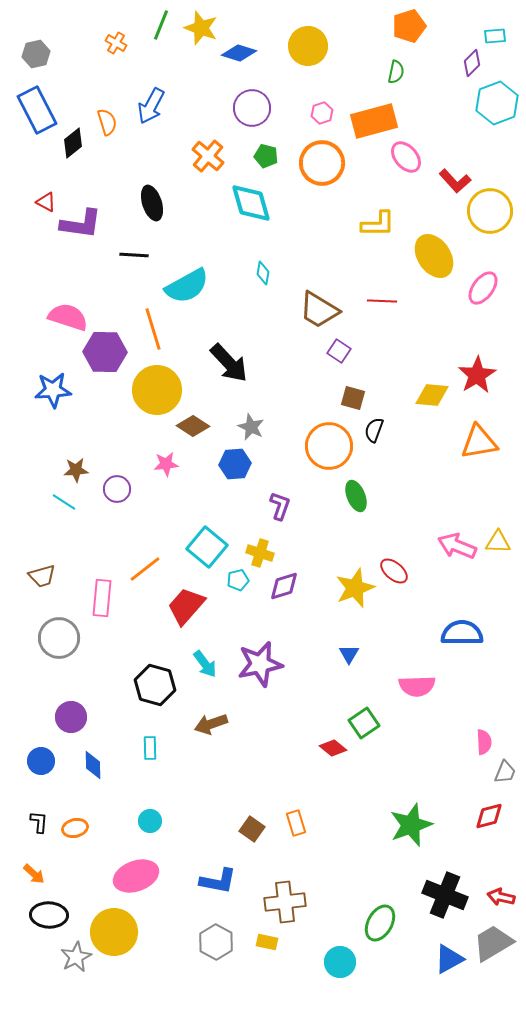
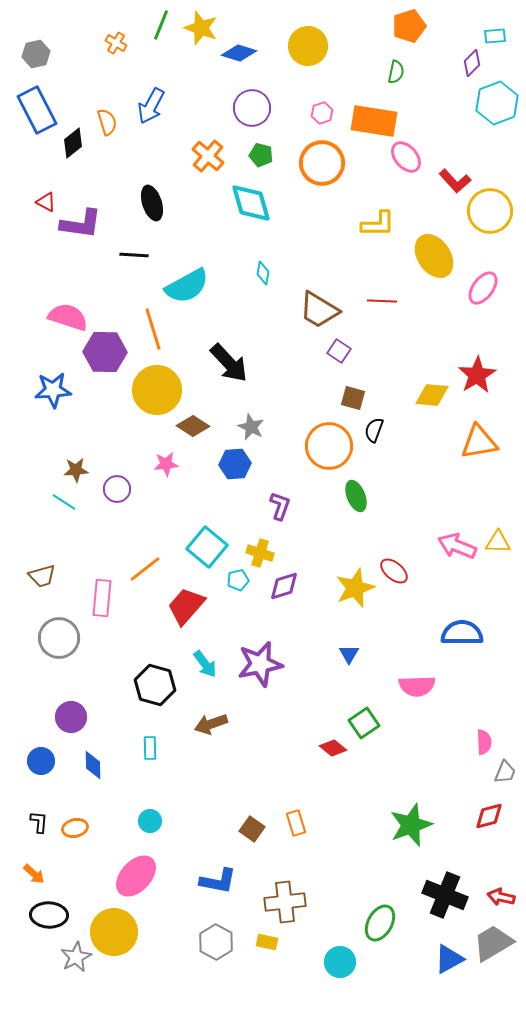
orange rectangle at (374, 121): rotated 24 degrees clockwise
green pentagon at (266, 156): moved 5 px left, 1 px up
pink ellipse at (136, 876): rotated 27 degrees counterclockwise
